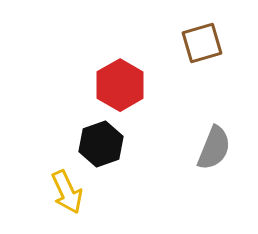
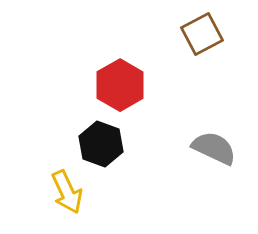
brown square: moved 9 px up; rotated 12 degrees counterclockwise
black hexagon: rotated 21 degrees counterclockwise
gray semicircle: rotated 87 degrees counterclockwise
